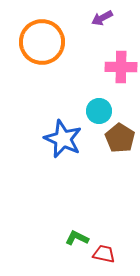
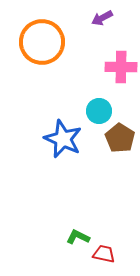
green L-shape: moved 1 px right, 1 px up
